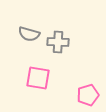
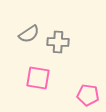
gray semicircle: rotated 50 degrees counterclockwise
pink pentagon: rotated 25 degrees clockwise
